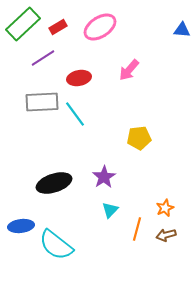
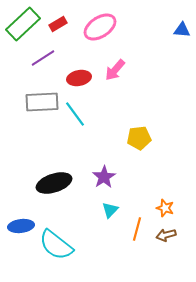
red rectangle: moved 3 px up
pink arrow: moved 14 px left
orange star: rotated 30 degrees counterclockwise
